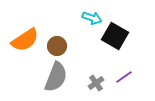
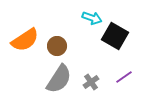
gray semicircle: moved 3 px right, 2 px down; rotated 12 degrees clockwise
gray cross: moved 5 px left, 1 px up
